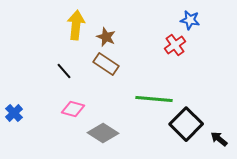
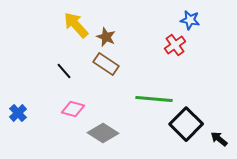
yellow arrow: rotated 48 degrees counterclockwise
blue cross: moved 4 px right
